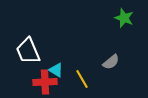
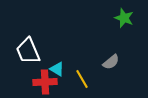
cyan triangle: moved 1 px right, 1 px up
